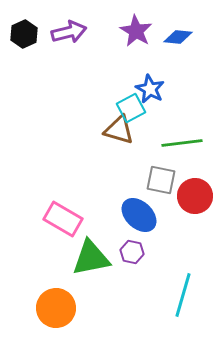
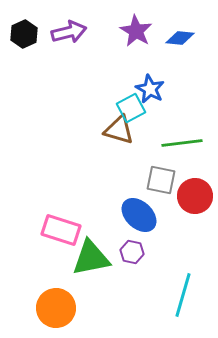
blue diamond: moved 2 px right, 1 px down
pink rectangle: moved 2 px left, 11 px down; rotated 12 degrees counterclockwise
